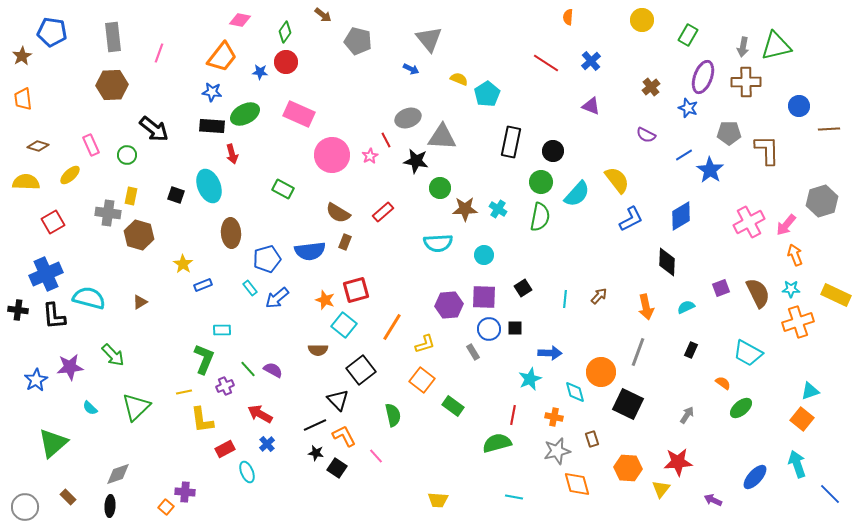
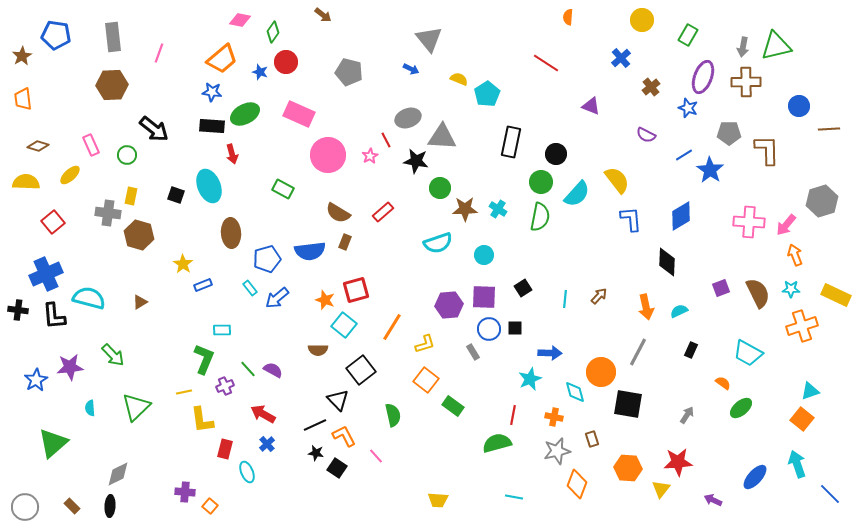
blue pentagon at (52, 32): moved 4 px right, 3 px down
green diamond at (285, 32): moved 12 px left
gray pentagon at (358, 41): moved 9 px left, 31 px down
orange trapezoid at (222, 57): moved 2 px down; rotated 12 degrees clockwise
blue cross at (591, 61): moved 30 px right, 3 px up
blue star at (260, 72): rotated 14 degrees clockwise
black circle at (553, 151): moved 3 px right, 3 px down
pink circle at (332, 155): moved 4 px left
blue L-shape at (631, 219): rotated 68 degrees counterclockwise
red square at (53, 222): rotated 10 degrees counterclockwise
pink cross at (749, 222): rotated 32 degrees clockwise
cyan semicircle at (438, 243): rotated 16 degrees counterclockwise
cyan semicircle at (686, 307): moved 7 px left, 4 px down
orange cross at (798, 322): moved 4 px right, 4 px down
gray line at (638, 352): rotated 8 degrees clockwise
orange square at (422, 380): moved 4 px right
black square at (628, 404): rotated 16 degrees counterclockwise
cyan semicircle at (90, 408): rotated 42 degrees clockwise
red arrow at (260, 414): moved 3 px right
red rectangle at (225, 449): rotated 48 degrees counterclockwise
gray diamond at (118, 474): rotated 8 degrees counterclockwise
orange diamond at (577, 484): rotated 36 degrees clockwise
brown rectangle at (68, 497): moved 4 px right, 9 px down
orange square at (166, 507): moved 44 px right, 1 px up
